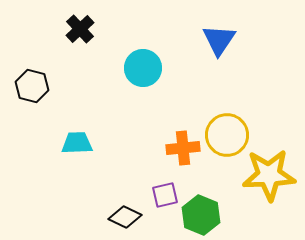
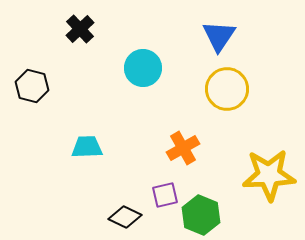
blue triangle: moved 4 px up
yellow circle: moved 46 px up
cyan trapezoid: moved 10 px right, 4 px down
orange cross: rotated 24 degrees counterclockwise
